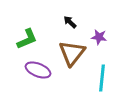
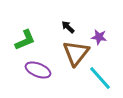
black arrow: moved 2 px left, 5 px down
green L-shape: moved 2 px left, 1 px down
brown triangle: moved 4 px right
cyan line: moved 2 px left; rotated 48 degrees counterclockwise
